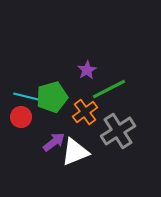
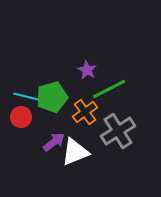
purple star: rotated 12 degrees counterclockwise
